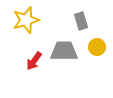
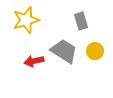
yellow circle: moved 2 px left, 4 px down
gray trapezoid: rotated 32 degrees clockwise
red arrow: rotated 42 degrees clockwise
